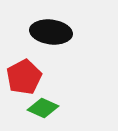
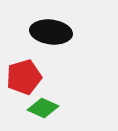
red pentagon: rotated 12 degrees clockwise
